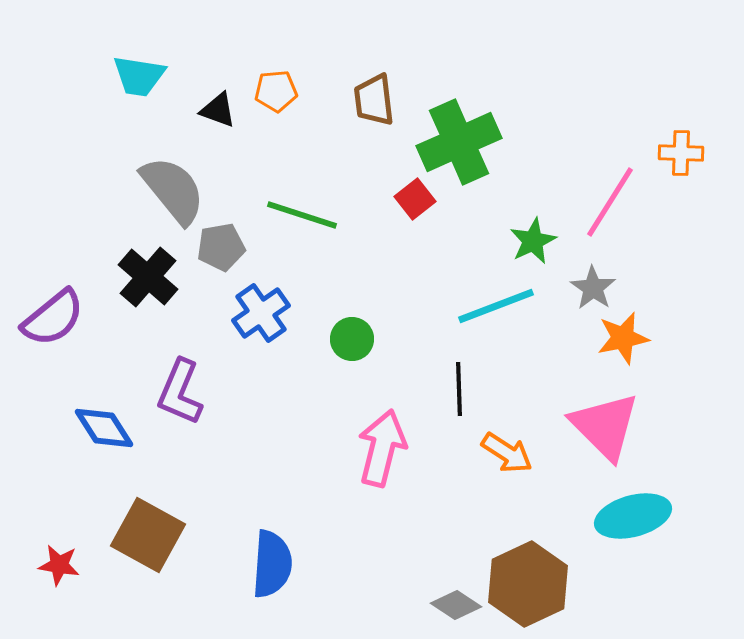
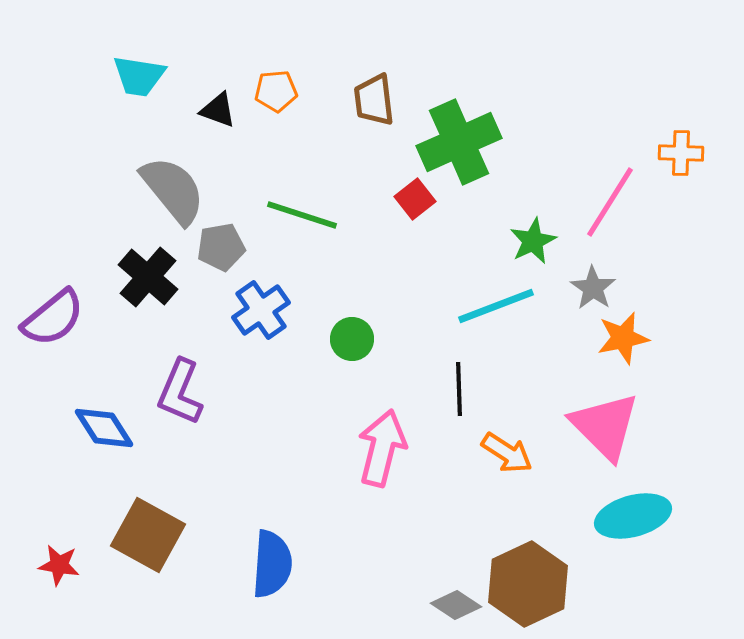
blue cross: moved 3 px up
